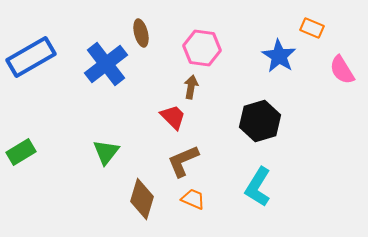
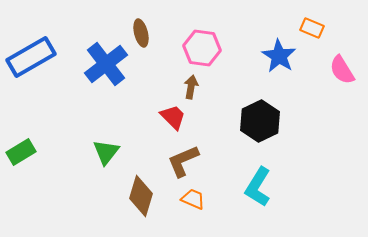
black hexagon: rotated 9 degrees counterclockwise
brown diamond: moved 1 px left, 3 px up
